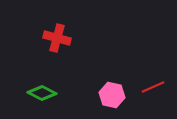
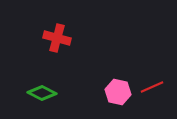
red line: moved 1 px left
pink hexagon: moved 6 px right, 3 px up
